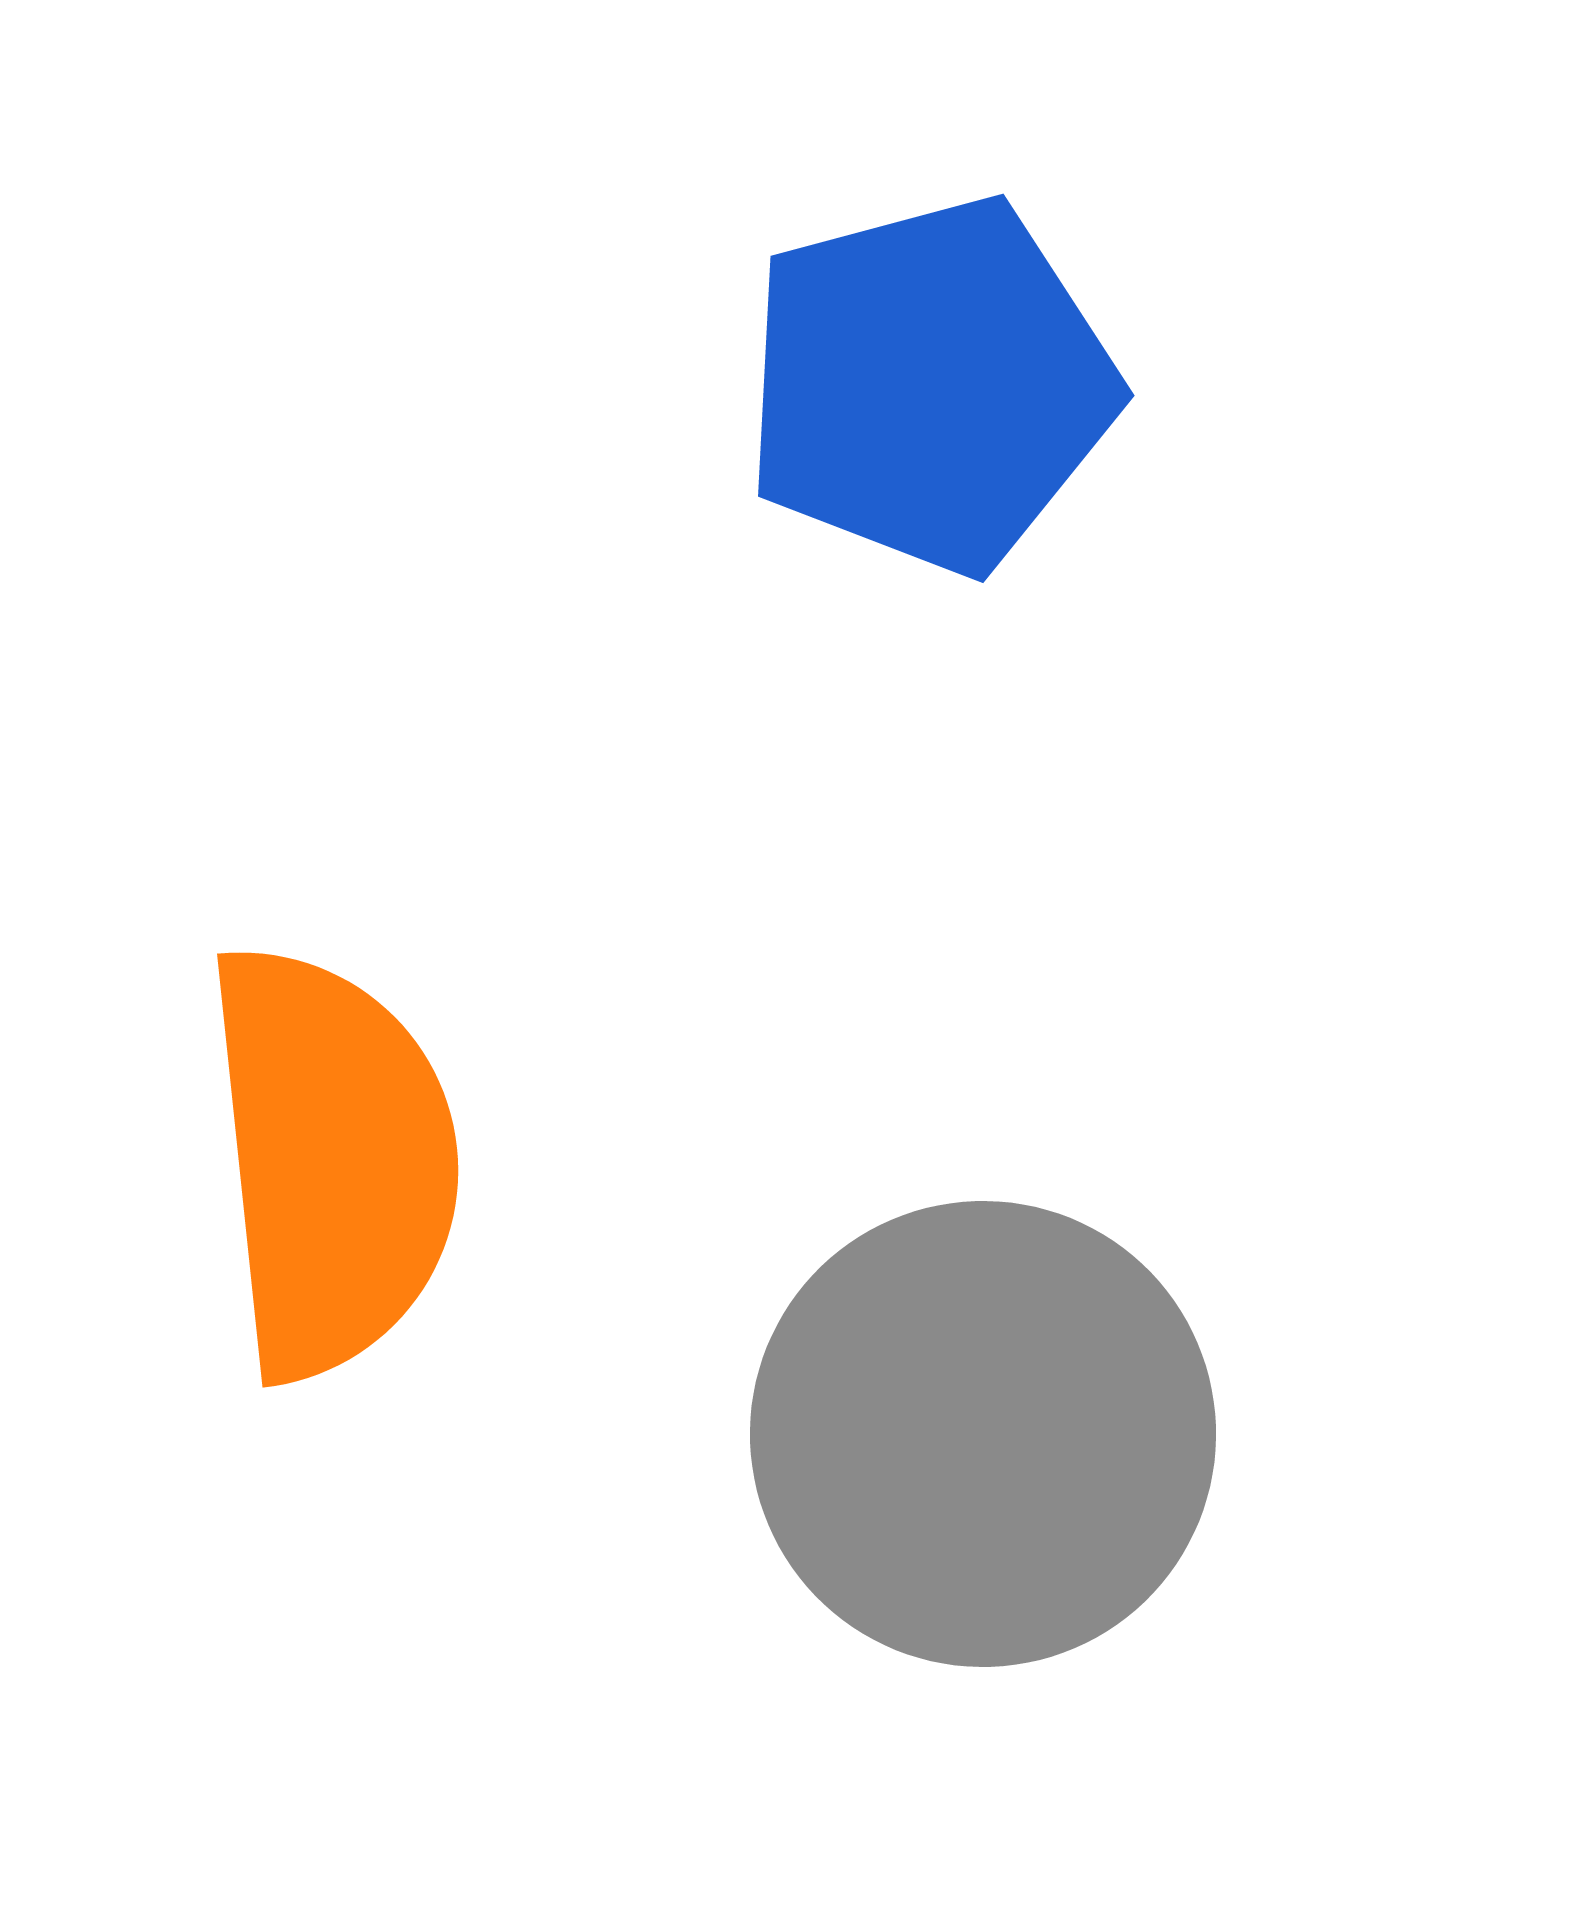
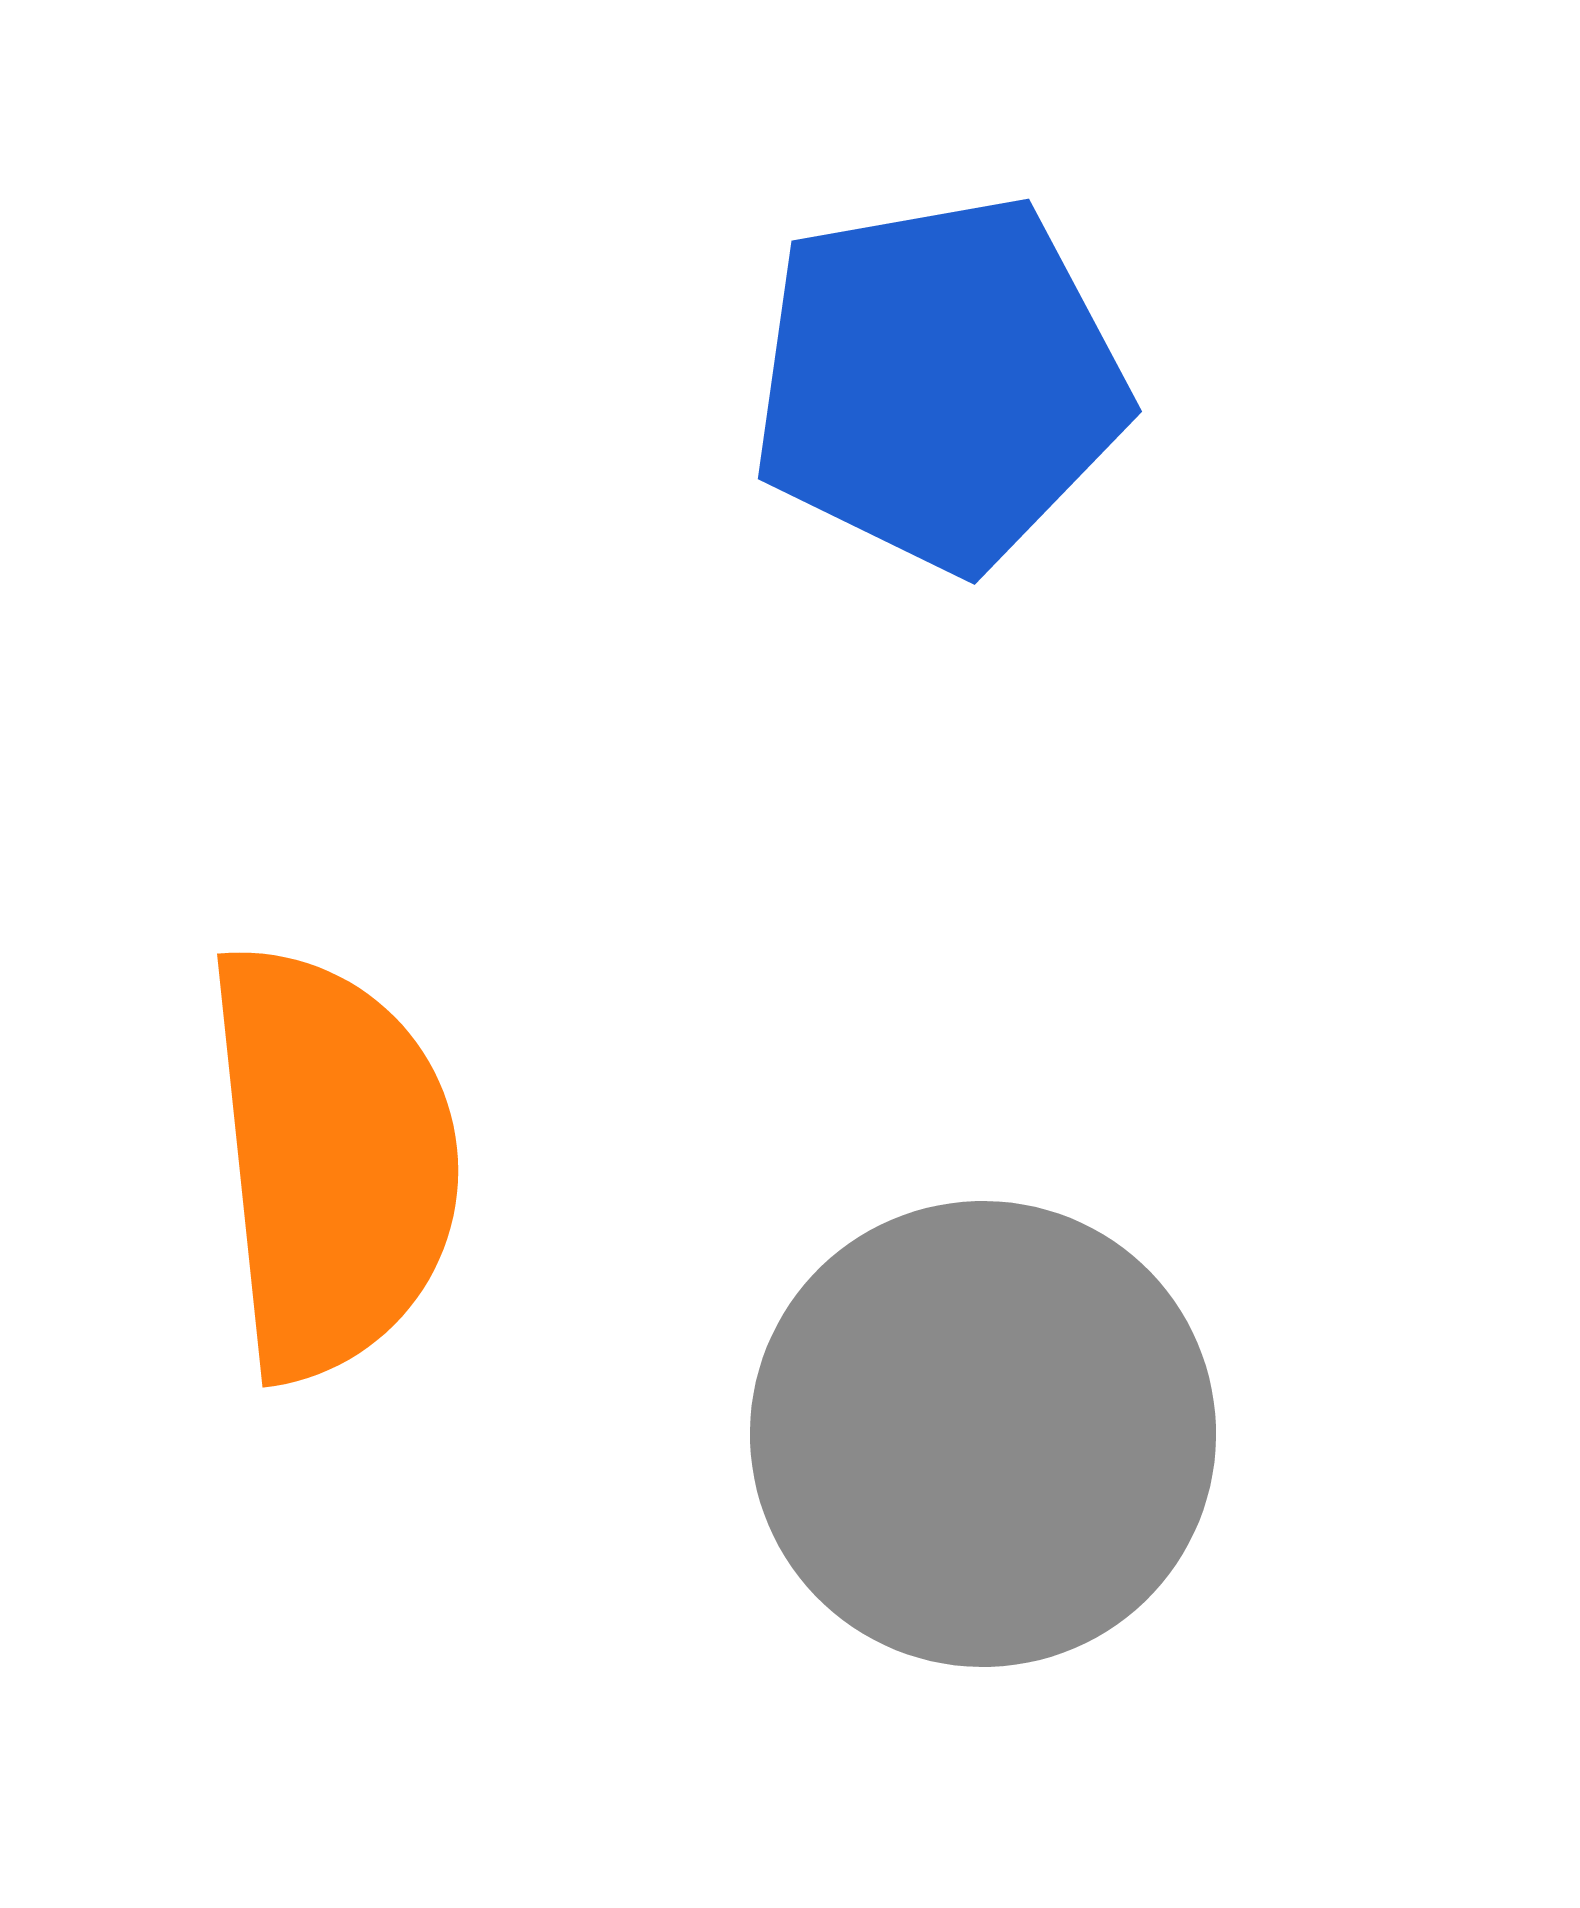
blue pentagon: moved 9 px right, 2 px up; rotated 5 degrees clockwise
